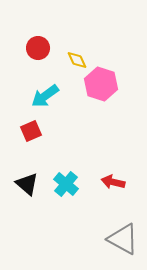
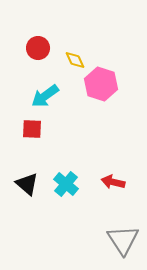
yellow diamond: moved 2 px left
red square: moved 1 px right, 2 px up; rotated 25 degrees clockwise
gray triangle: moved 1 px down; rotated 28 degrees clockwise
